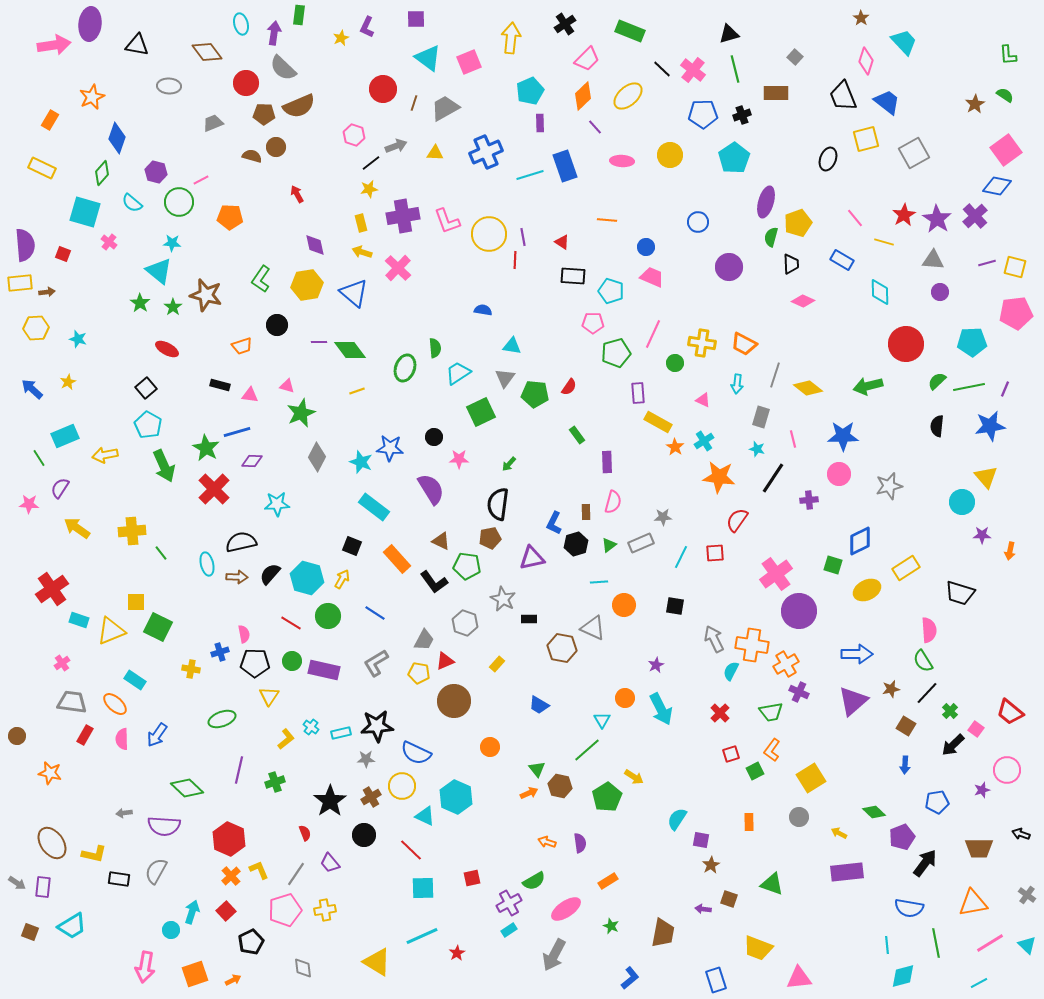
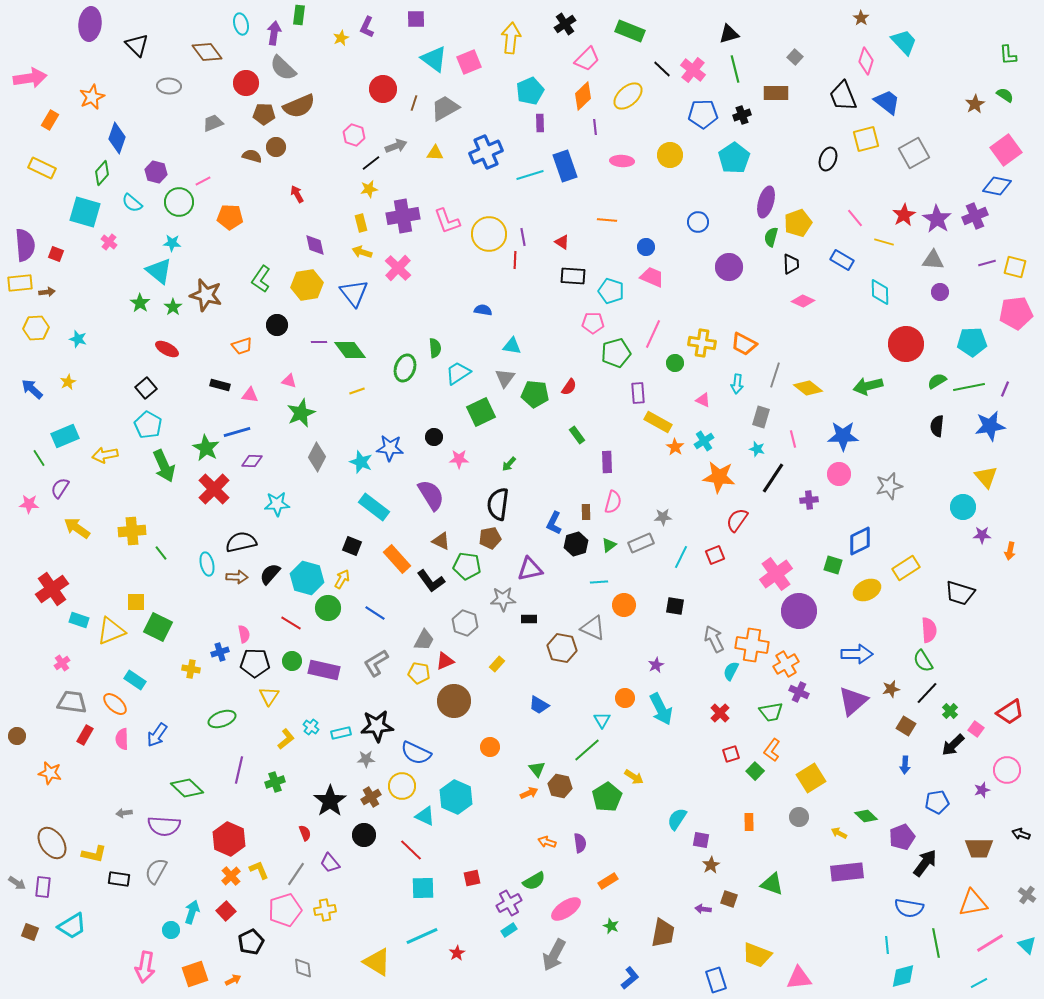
pink arrow at (54, 45): moved 24 px left, 33 px down
black triangle at (137, 45): rotated 35 degrees clockwise
cyan triangle at (428, 58): moved 6 px right, 1 px down
purple line at (595, 127): rotated 35 degrees clockwise
pink line at (201, 180): moved 2 px right, 1 px down
purple cross at (975, 216): rotated 20 degrees clockwise
red square at (63, 254): moved 7 px left
blue triangle at (354, 293): rotated 12 degrees clockwise
green semicircle at (937, 381): rotated 12 degrees clockwise
pink triangle at (287, 386): moved 2 px right, 5 px up
purple semicircle at (431, 489): moved 6 px down
cyan circle at (962, 502): moved 1 px right, 5 px down
red square at (715, 553): moved 2 px down; rotated 18 degrees counterclockwise
purple triangle at (532, 558): moved 2 px left, 11 px down
black L-shape at (434, 582): moved 3 px left, 1 px up
gray star at (503, 599): rotated 30 degrees counterclockwise
green circle at (328, 616): moved 8 px up
red trapezoid at (1010, 712): rotated 72 degrees counterclockwise
green square at (755, 771): rotated 18 degrees counterclockwise
green diamond at (874, 812): moved 8 px left, 4 px down
yellow trapezoid at (758, 948): moved 1 px left, 7 px down
